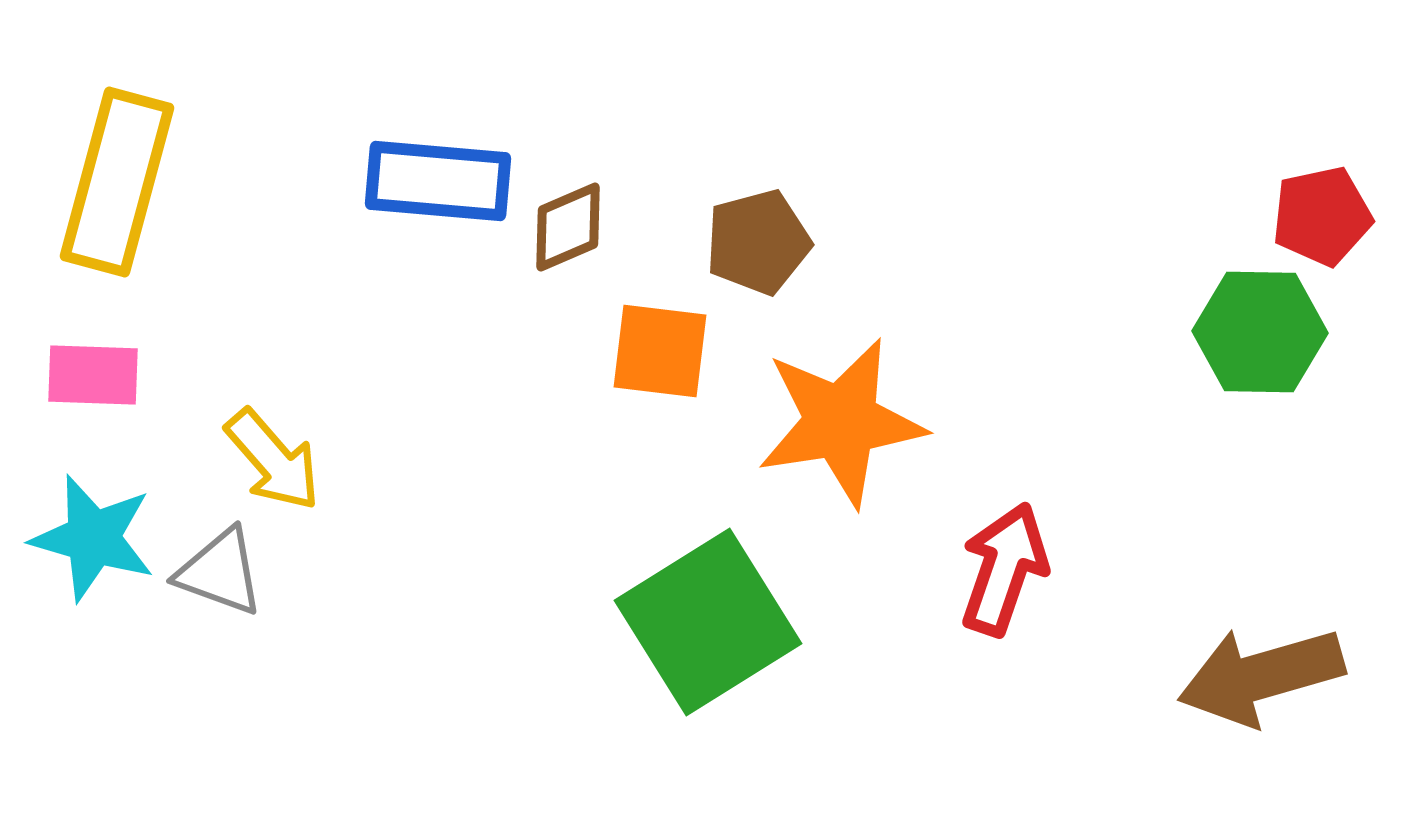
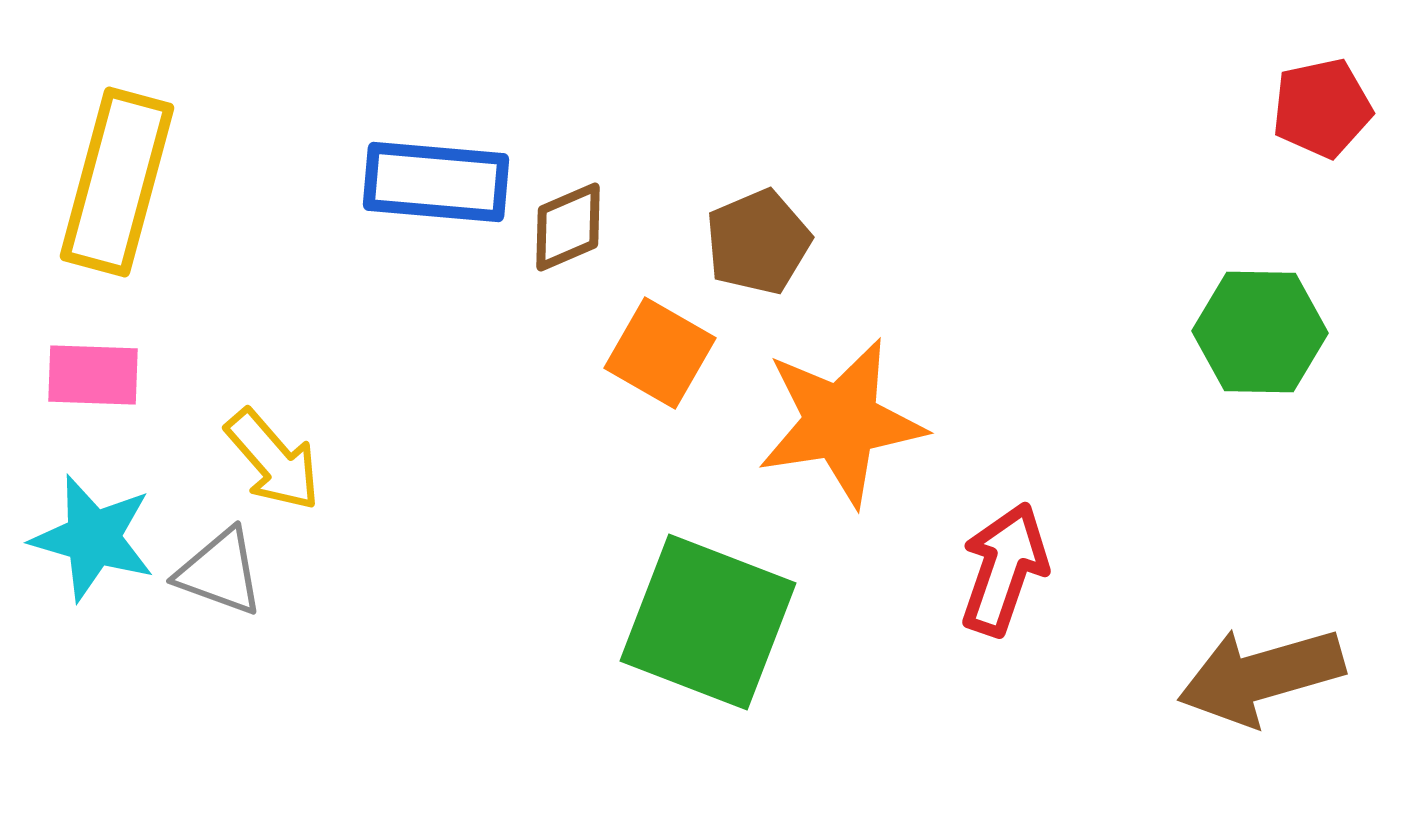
blue rectangle: moved 2 px left, 1 px down
red pentagon: moved 108 px up
brown pentagon: rotated 8 degrees counterclockwise
orange square: moved 2 px down; rotated 23 degrees clockwise
green square: rotated 37 degrees counterclockwise
